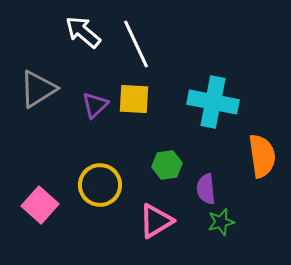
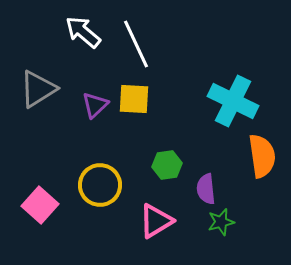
cyan cross: moved 20 px right, 1 px up; rotated 15 degrees clockwise
